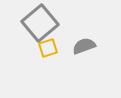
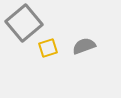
gray square: moved 16 px left
